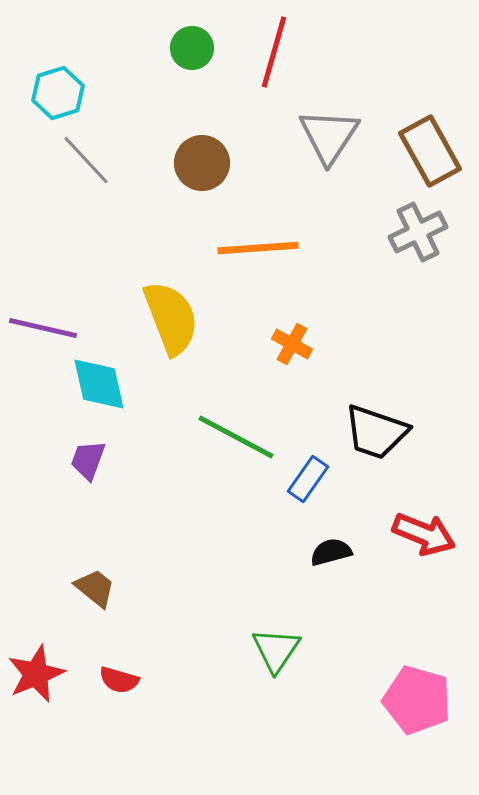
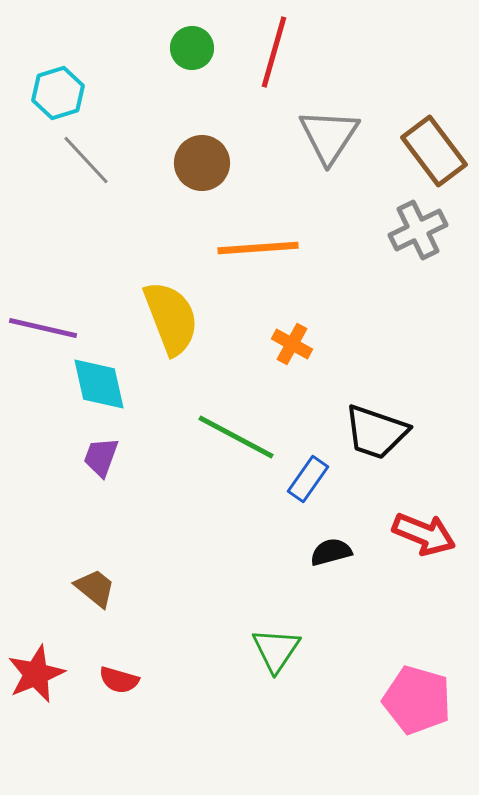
brown rectangle: moved 4 px right; rotated 8 degrees counterclockwise
gray cross: moved 2 px up
purple trapezoid: moved 13 px right, 3 px up
